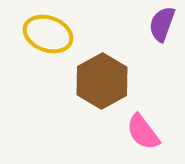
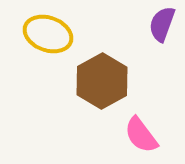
pink semicircle: moved 2 px left, 3 px down
